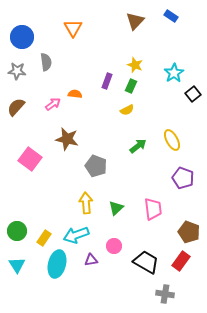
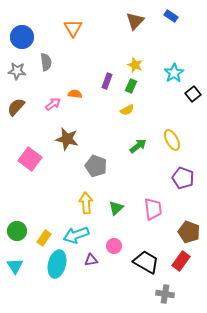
cyan triangle: moved 2 px left, 1 px down
